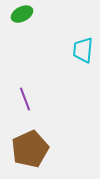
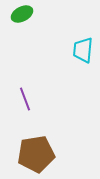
brown pentagon: moved 6 px right, 5 px down; rotated 15 degrees clockwise
